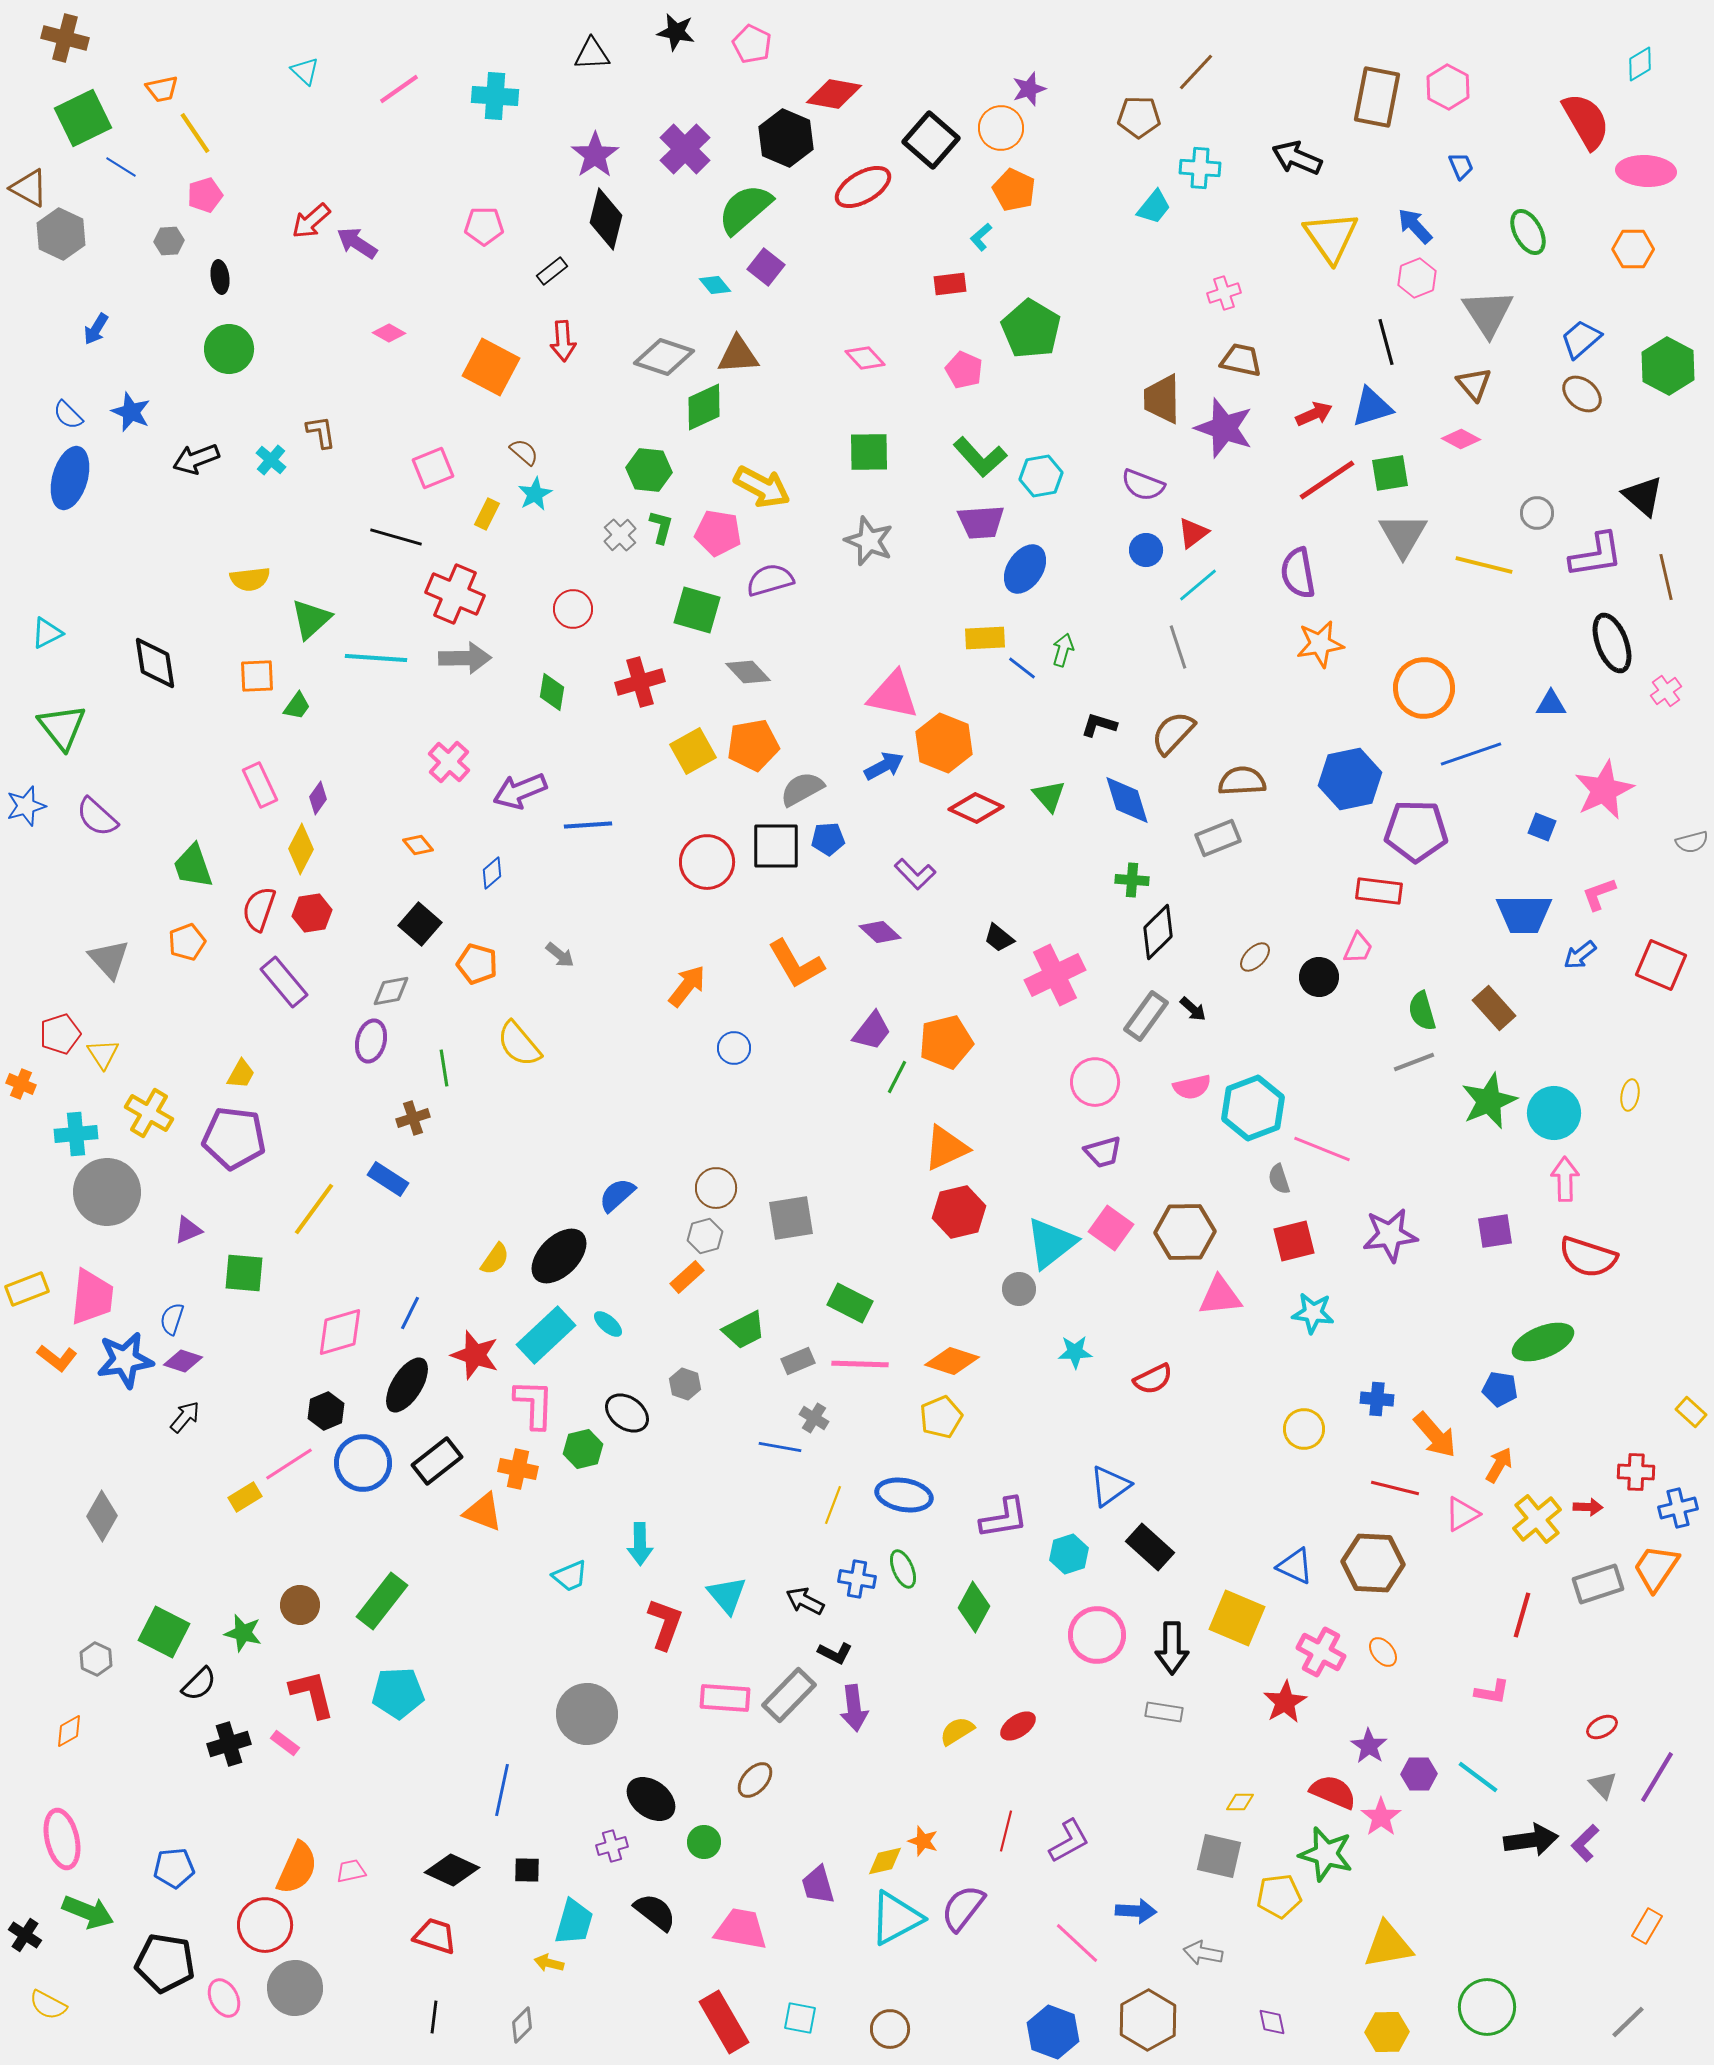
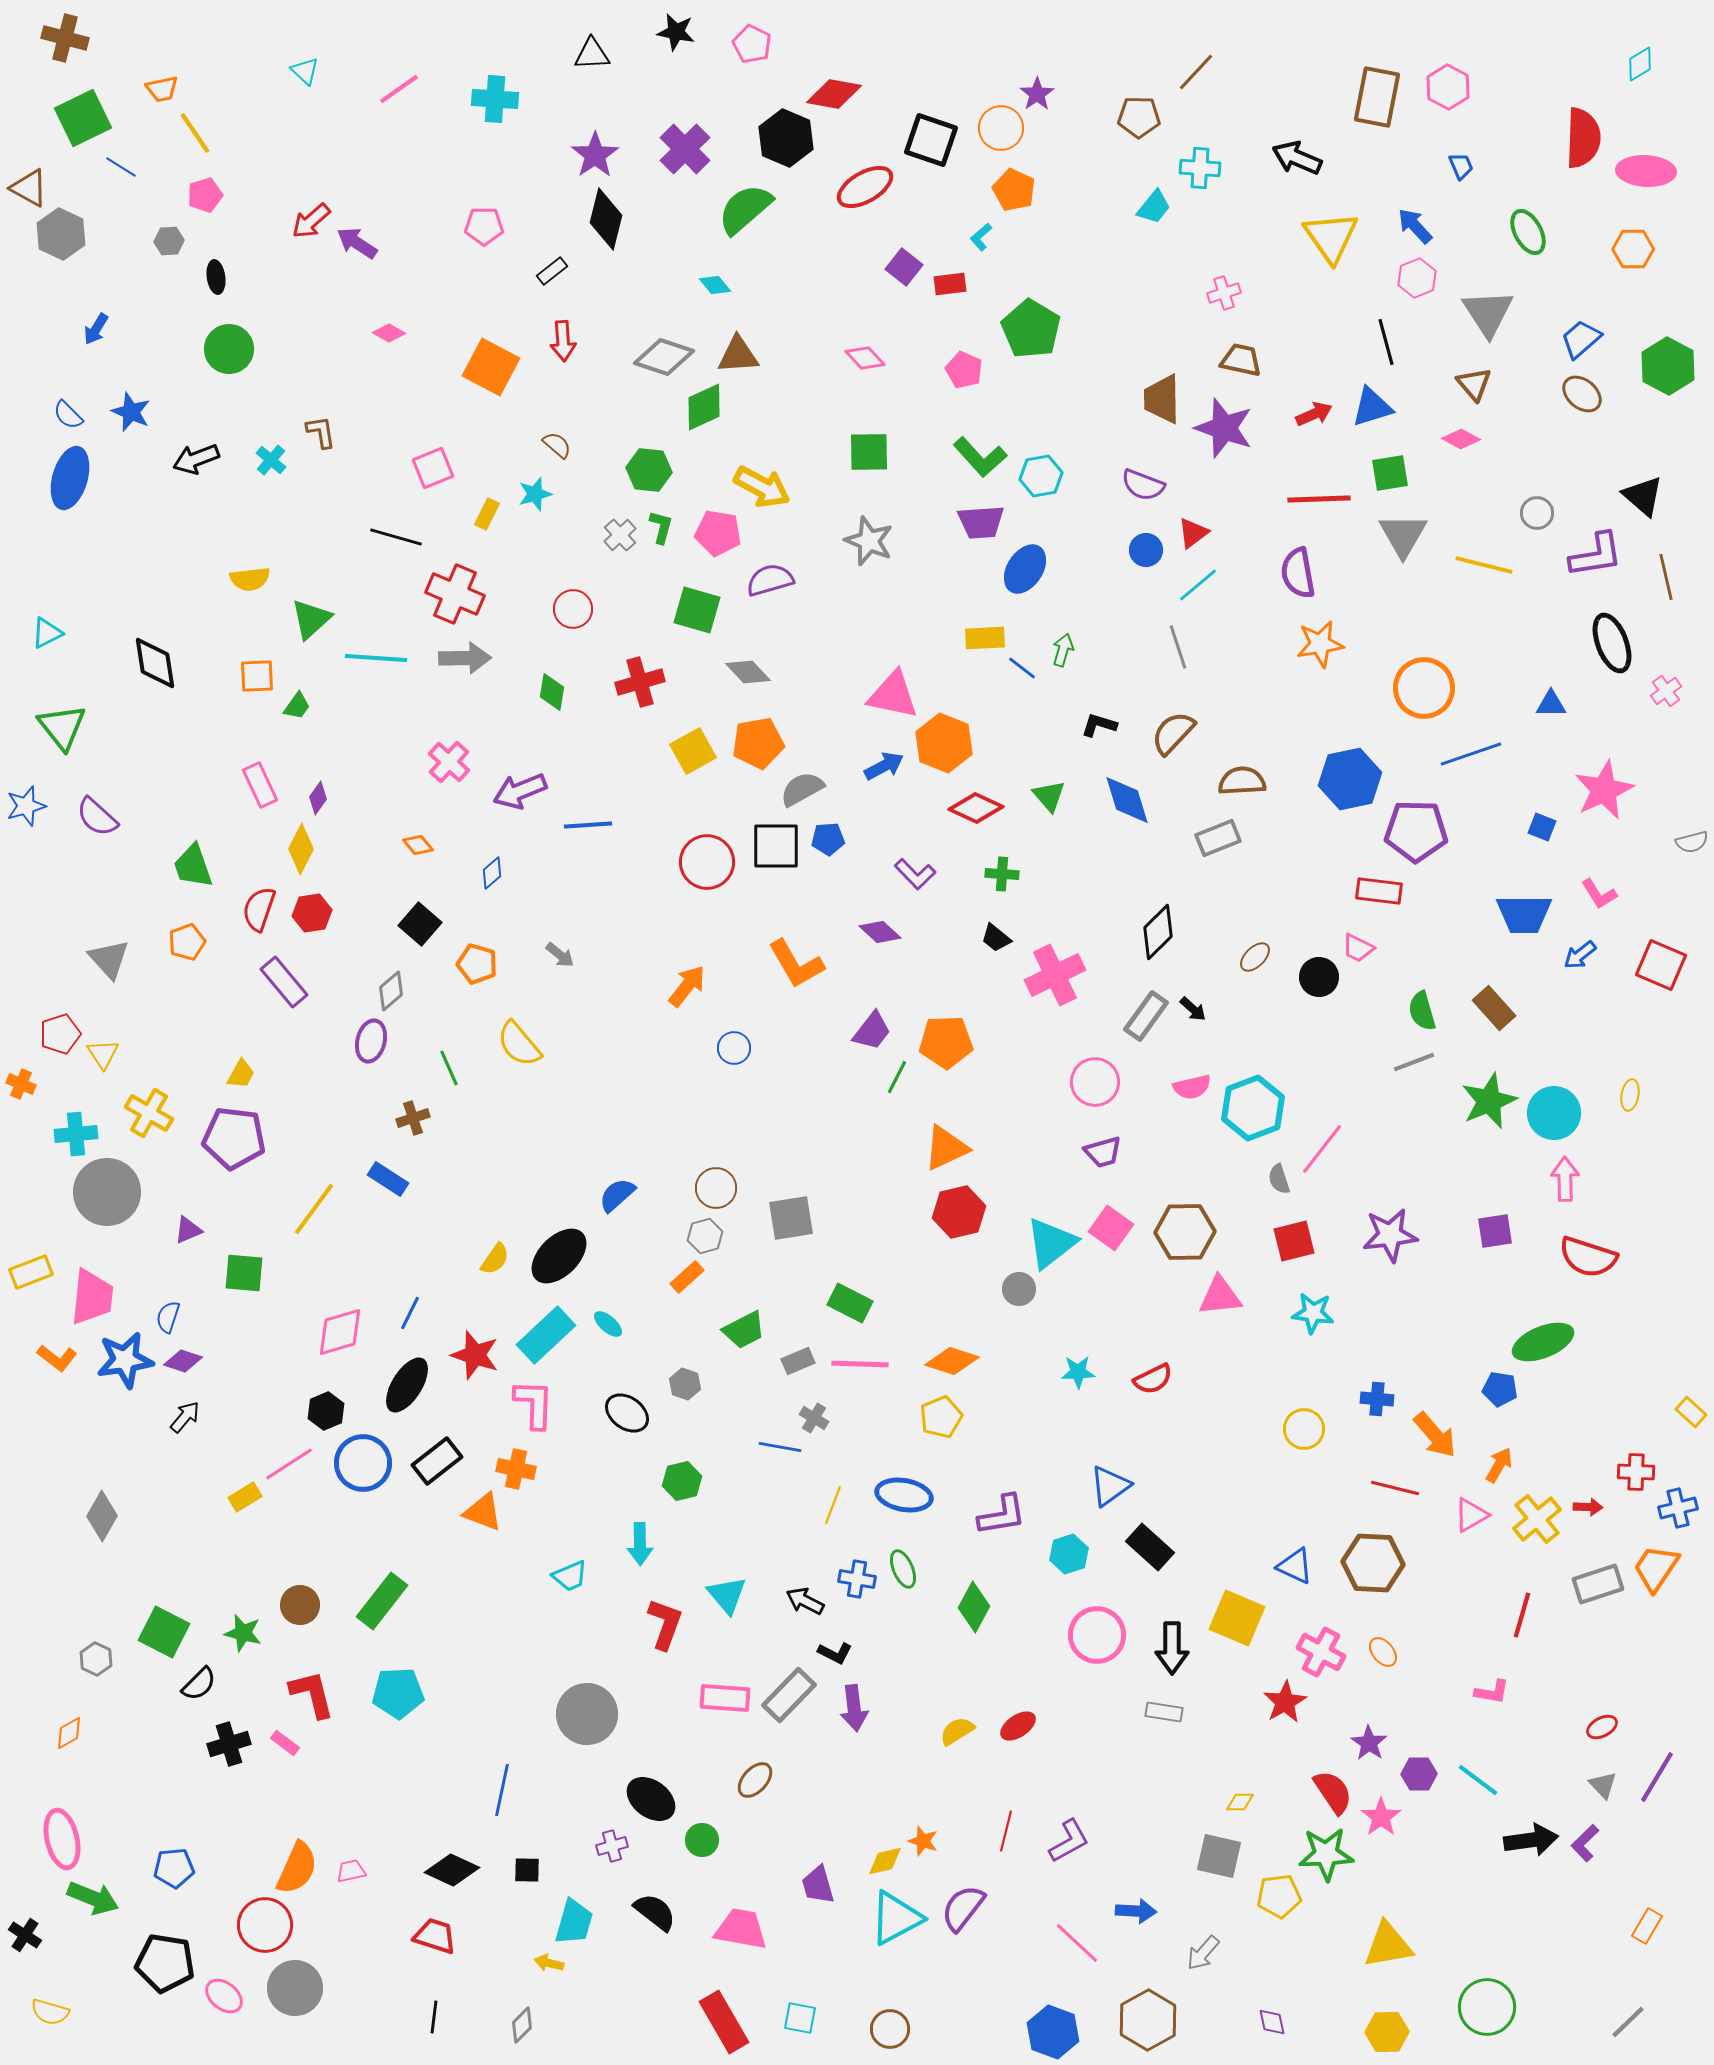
purple star at (1029, 89): moved 8 px right, 5 px down; rotated 16 degrees counterclockwise
cyan cross at (495, 96): moved 3 px down
red semicircle at (1586, 121): moved 3 px left, 17 px down; rotated 32 degrees clockwise
black square at (931, 140): rotated 22 degrees counterclockwise
red ellipse at (863, 187): moved 2 px right
purple square at (766, 267): moved 138 px right
black ellipse at (220, 277): moved 4 px left
brown semicircle at (524, 452): moved 33 px right, 7 px up
red line at (1327, 480): moved 8 px left, 19 px down; rotated 32 degrees clockwise
cyan star at (535, 494): rotated 12 degrees clockwise
orange pentagon at (753, 745): moved 5 px right, 2 px up
green cross at (1132, 880): moved 130 px left, 6 px up
pink L-shape at (1599, 894): rotated 102 degrees counterclockwise
black trapezoid at (999, 938): moved 3 px left
pink trapezoid at (1358, 948): rotated 92 degrees clockwise
gray diamond at (391, 991): rotated 30 degrees counterclockwise
orange pentagon at (946, 1042): rotated 12 degrees clockwise
green line at (444, 1068): moved 5 px right; rotated 15 degrees counterclockwise
pink line at (1322, 1149): rotated 74 degrees counterclockwise
yellow rectangle at (27, 1289): moved 4 px right, 17 px up
blue semicircle at (172, 1319): moved 4 px left, 2 px up
cyan star at (1075, 1352): moved 3 px right, 20 px down
green hexagon at (583, 1449): moved 99 px right, 32 px down
orange cross at (518, 1469): moved 2 px left
pink triangle at (1462, 1514): moved 9 px right, 1 px down
purple L-shape at (1004, 1518): moved 2 px left, 3 px up
orange diamond at (69, 1731): moved 2 px down
purple star at (1369, 1746): moved 3 px up
cyan line at (1478, 1777): moved 3 px down
red semicircle at (1333, 1792): rotated 33 degrees clockwise
green circle at (704, 1842): moved 2 px left, 2 px up
green star at (1326, 1854): rotated 18 degrees counterclockwise
green arrow at (88, 1912): moved 5 px right, 14 px up
gray arrow at (1203, 1953): rotated 60 degrees counterclockwise
pink ellipse at (224, 1998): moved 2 px up; rotated 24 degrees counterclockwise
yellow semicircle at (48, 2005): moved 2 px right, 7 px down; rotated 12 degrees counterclockwise
